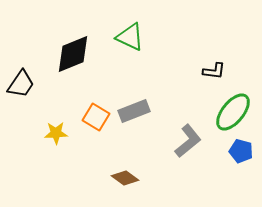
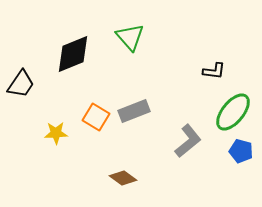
green triangle: rotated 24 degrees clockwise
brown diamond: moved 2 px left
